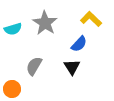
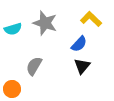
gray star: rotated 15 degrees counterclockwise
black triangle: moved 10 px right, 1 px up; rotated 12 degrees clockwise
